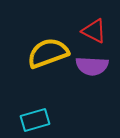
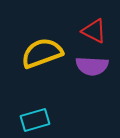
yellow semicircle: moved 6 px left
